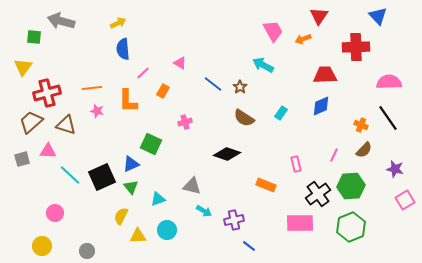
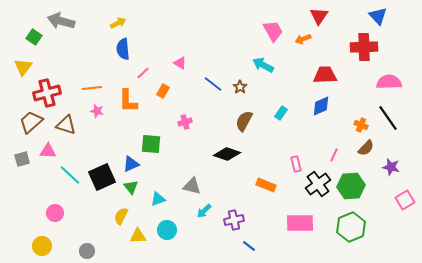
green square at (34, 37): rotated 28 degrees clockwise
red cross at (356, 47): moved 8 px right
brown semicircle at (244, 118): moved 3 px down; rotated 85 degrees clockwise
green square at (151, 144): rotated 20 degrees counterclockwise
brown semicircle at (364, 150): moved 2 px right, 2 px up
purple star at (395, 169): moved 4 px left, 2 px up
black cross at (318, 194): moved 10 px up
cyan arrow at (204, 211): rotated 105 degrees clockwise
